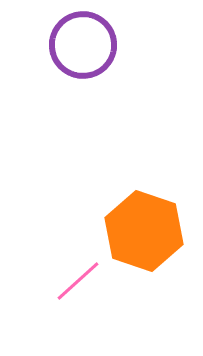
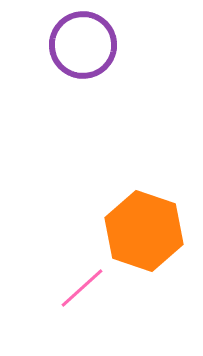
pink line: moved 4 px right, 7 px down
